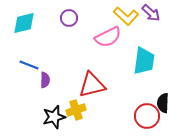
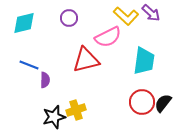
red triangle: moved 6 px left, 25 px up
black semicircle: rotated 36 degrees clockwise
red circle: moved 5 px left, 14 px up
